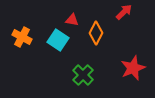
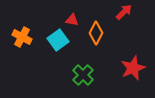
cyan square: rotated 20 degrees clockwise
